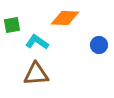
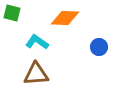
green square: moved 12 px up; rotated 24 degrees clockwise
blue circle: moved 2 px down
